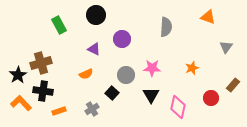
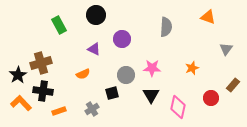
gray triangle: moved 2 px down
orange semicircle: moved 3 px left
black square: rotated 32 degrees clockwise
